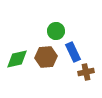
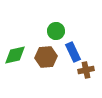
green diamond: moved 2 px left, 4 px up
brown cross: moved 2 px up
